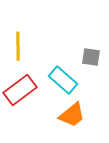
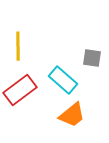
gray square: moved 1 px right, 1 px down
